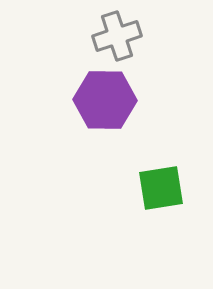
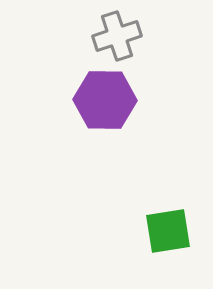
green square: moved 7 px right, 43 px down
